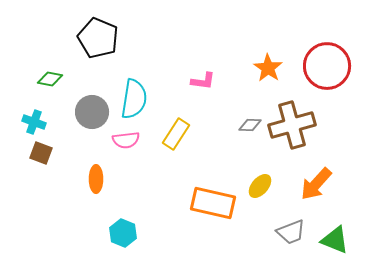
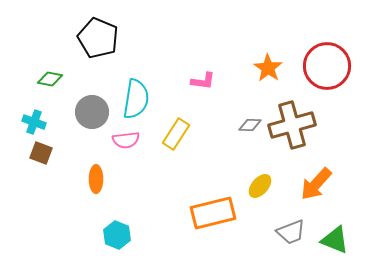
cyan semicircle: moved 2 px right
orange rectangle: moved 10 px down; rotated 27 degrees counterclockwise
cyan hexagon: moved 6 px left, 2 px down
